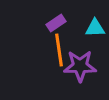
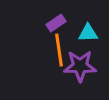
cyan triangle: moved 7 px left, 5 px down
